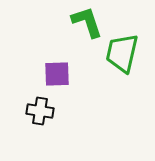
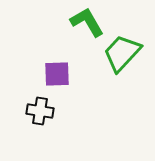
green L-shape: rotated 12 degrees counterclockwise
green trapezoid: rotated 30 degrees clockwise
